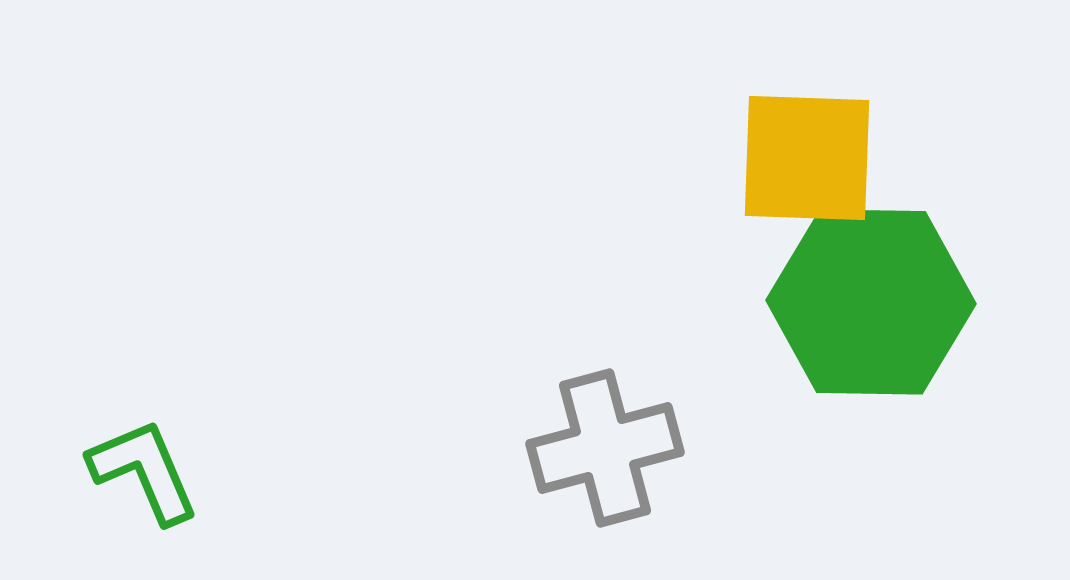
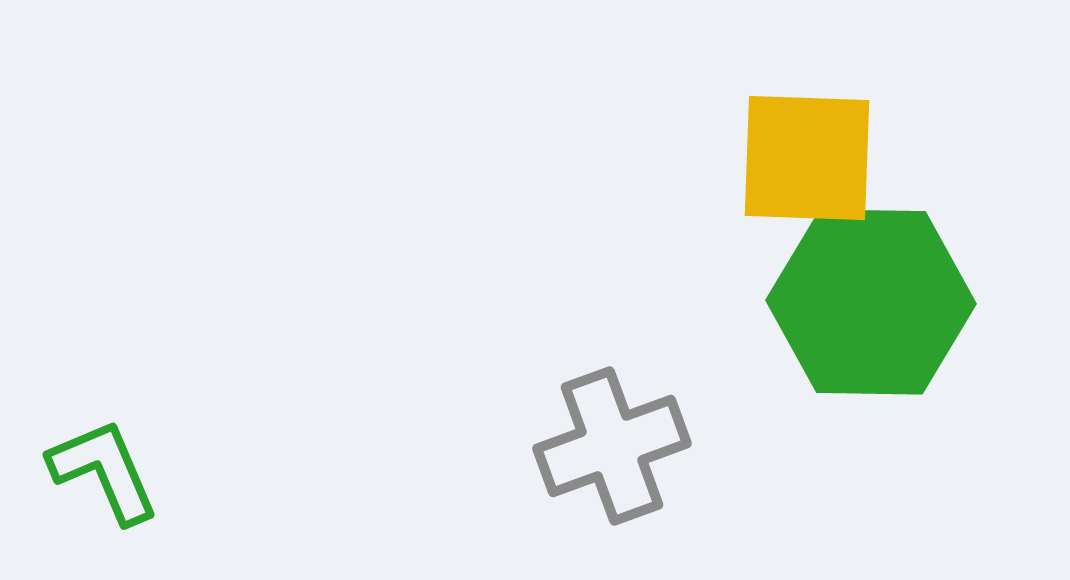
gray cross: moved 7 px right, 2 px up; rotated 5 degrees counterclockwise
green L-shape: moved 40 px left
